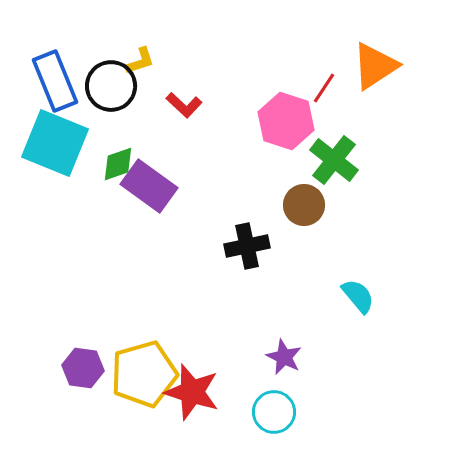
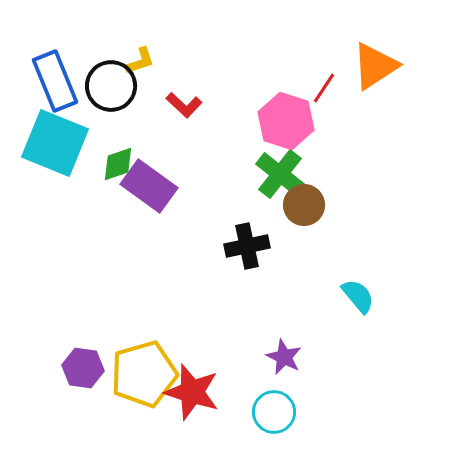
green cross: moved 54 px left, 14 px down
